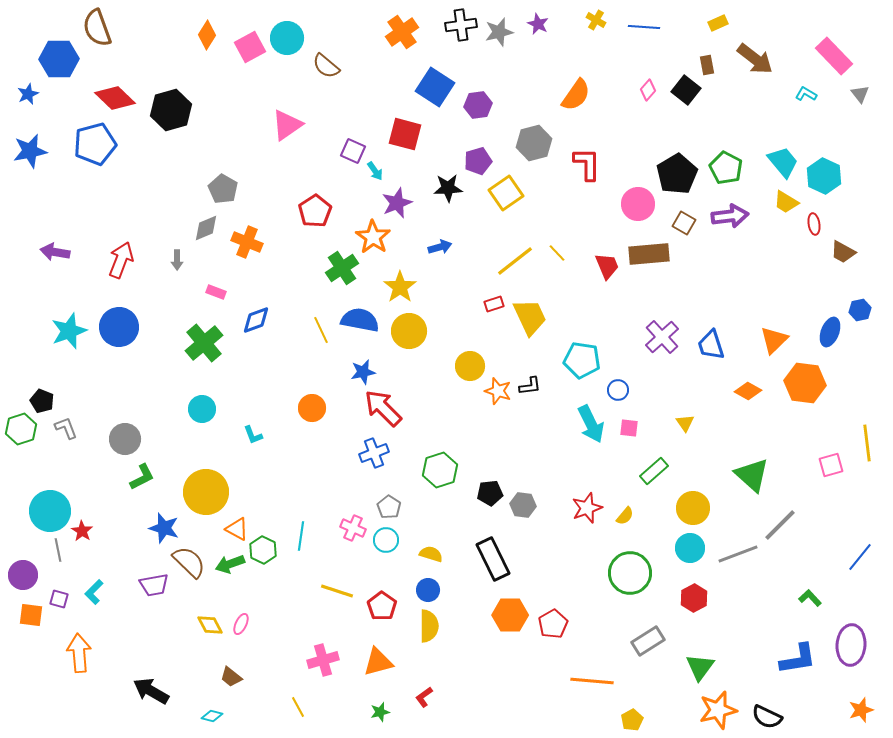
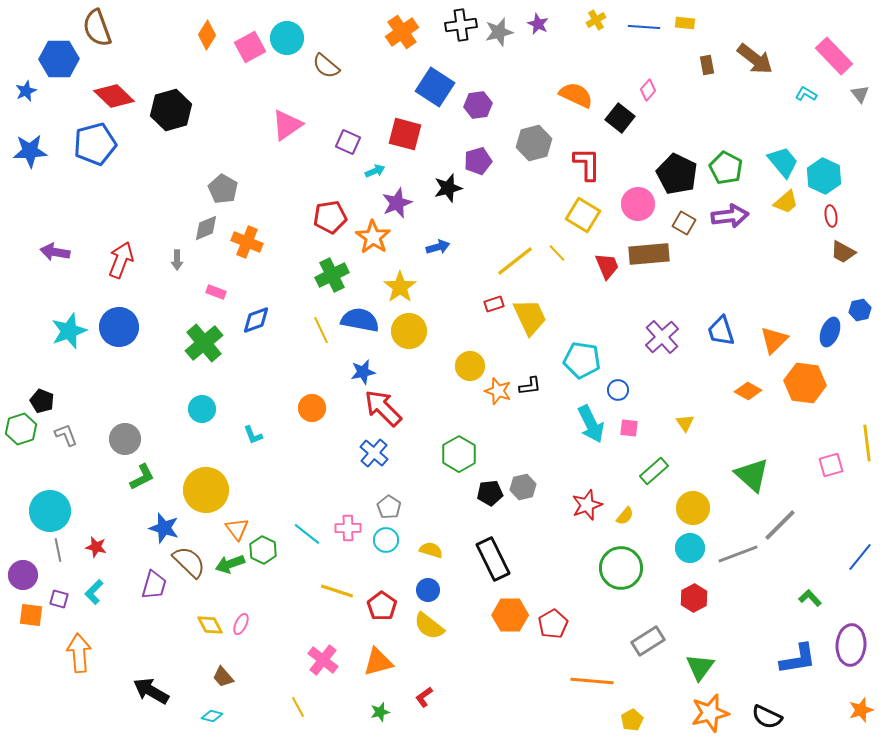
yellow cross at (596, 20): rotated 30 degrees clockwise
yellow rectangle at (718, 23): moved 33 px left; rotated 30 degrees clockwise
black square at (686, 90): moved 66 px left, 28 px down
blue star at (28, 94): moved 2 px left, 3 px up
orange semicircle at (576, 95): rotated 100 degrees counterclockwise
red diamond at (115, 98): moved 1 px left, 2 px up
blue star at (30, 151): rotated 8 degrees clockwise
purple square at (353, 151): moved 5 px left, 9 px up
cyan arrow at (375, 171): rotated 78 degrees counterclockwise
black pentagon at (677, 174): rotated 15 degrees counterclockwise
black star at (448, 188): rotated 12 degrees counterclockwise
yellow square at (506, 193): moved 77 px right, 22 px down; rotated 24 degrees counterclockwise
yellow trapezoid at (786, 202): rotated 72 degrees counterclockwise
red pentagon at (315, 211): moved 15 px right, 6 px down; rotated 24 degrees clockwise
red ellipse at (814, 224): moved 17 px right, 8 px up
blue arrow at (440, 247): moved 2 px left
green cross at (342, 268): moved 10 px left, 7 px down; rotated 8 degrees clockwise
blue trapezoid at (711, 345): moved 10 px right, 14 px up
gray L-shape at (66, 428): moved 7 px down
blue cross at (374, 453): rotated 28 degrees counterclockwise
green hexagon at (440, 470): moved 19 px right, 16 px up; rotated 12 degrees counterclockwise
yellow circle at (206, 492): moved 2 px up
gray hexagon at (523, 505): moved 18 px up; rotated 20 degrees counterclockwise
red star at (587, 508): moved 3 px up
pink cross at (353, 528): moved 5 px left; rotated 25 degrees counterclockwise
orange triangle at (237, 529): rotated 25 degrees clockwise
red star at (82, 531): moved 14 px right, 16 px down; rotated 20 degrees counterclockwise
cyan line at (301, 536): moved 6 px right, 2 px up; rotated 60 degrees counterclockwise
yellow semicircle at (431, 554): moved 4 px up
green circle at (630, 573): moved 9 px left, 5 px up
purple trapezoid at (154, 585): rotated 64 degrees counterclockwise
yellow semicircle at (429, 626): rotated 128 degrees clockwise
pink cross at (323, 660): rotated 36 degrees counterclockwise
brown trapezoid at (231, 677): moved 8 px left; rotated 10 degrees clockwise
orange star at (718, 710): moved 8 px left, 3 px down
